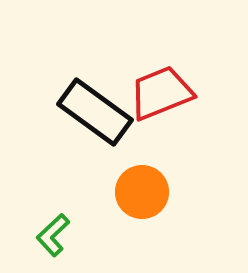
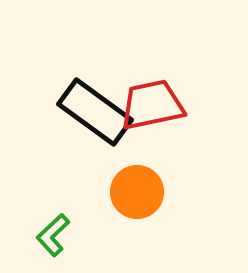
red trapezoid: moved 9 px left, 12 px down; rotated 10 degrees clockwise
orange circle: moved 5 px left
